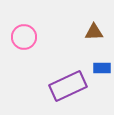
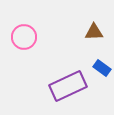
blue rectangle: rotated 36 degrees clockwise
